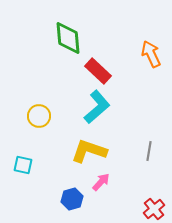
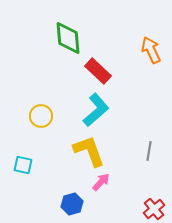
orange arrow: moved 4 px up
cyan L-shape: moved 1 px left, 3 px down
yellow circle: moved 2 px right
yellow L-shape: rotated 51 degrees clockwise
blue hexagon: moved 5 px down
